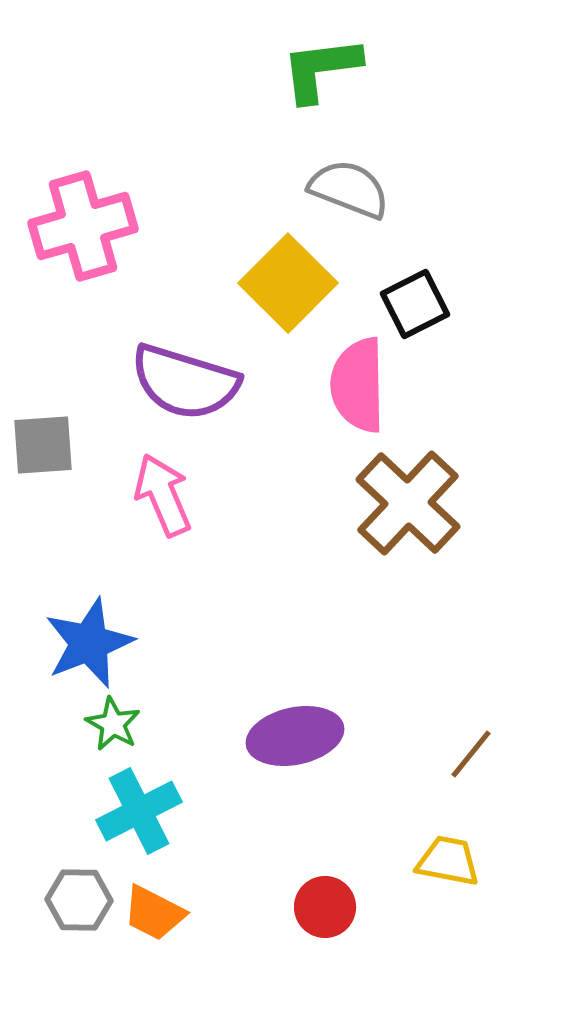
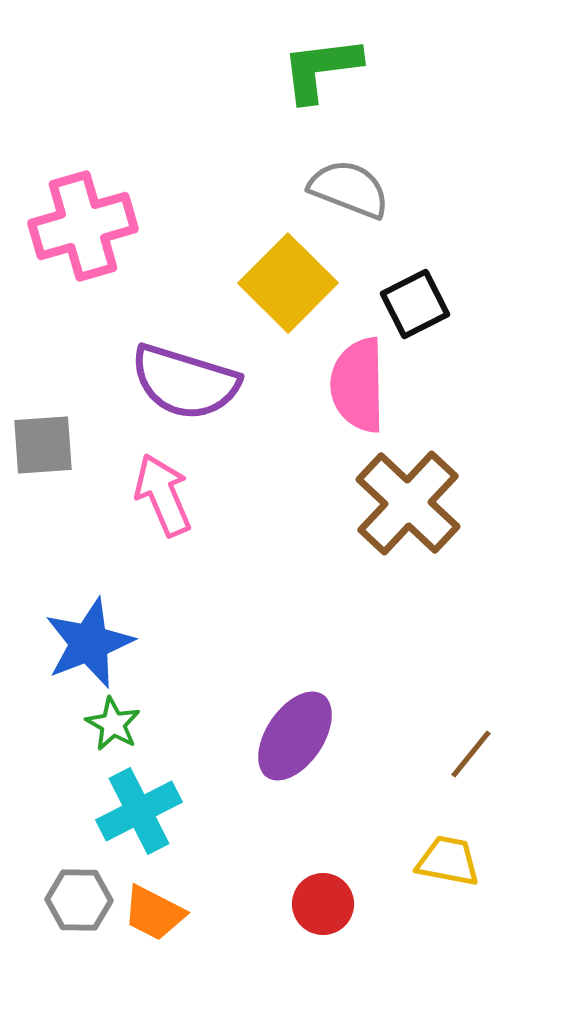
purple ellipse: rotated 44 degrees counterclockwise
red circle: moved 2 px left, 3 px up
